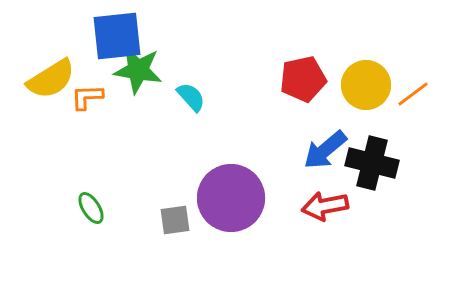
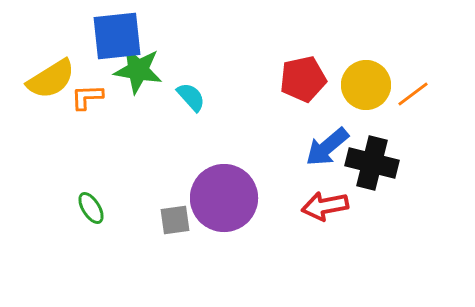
blue arrow: moved 2 px right, 3 px up
purple circle: moved 7 px left
